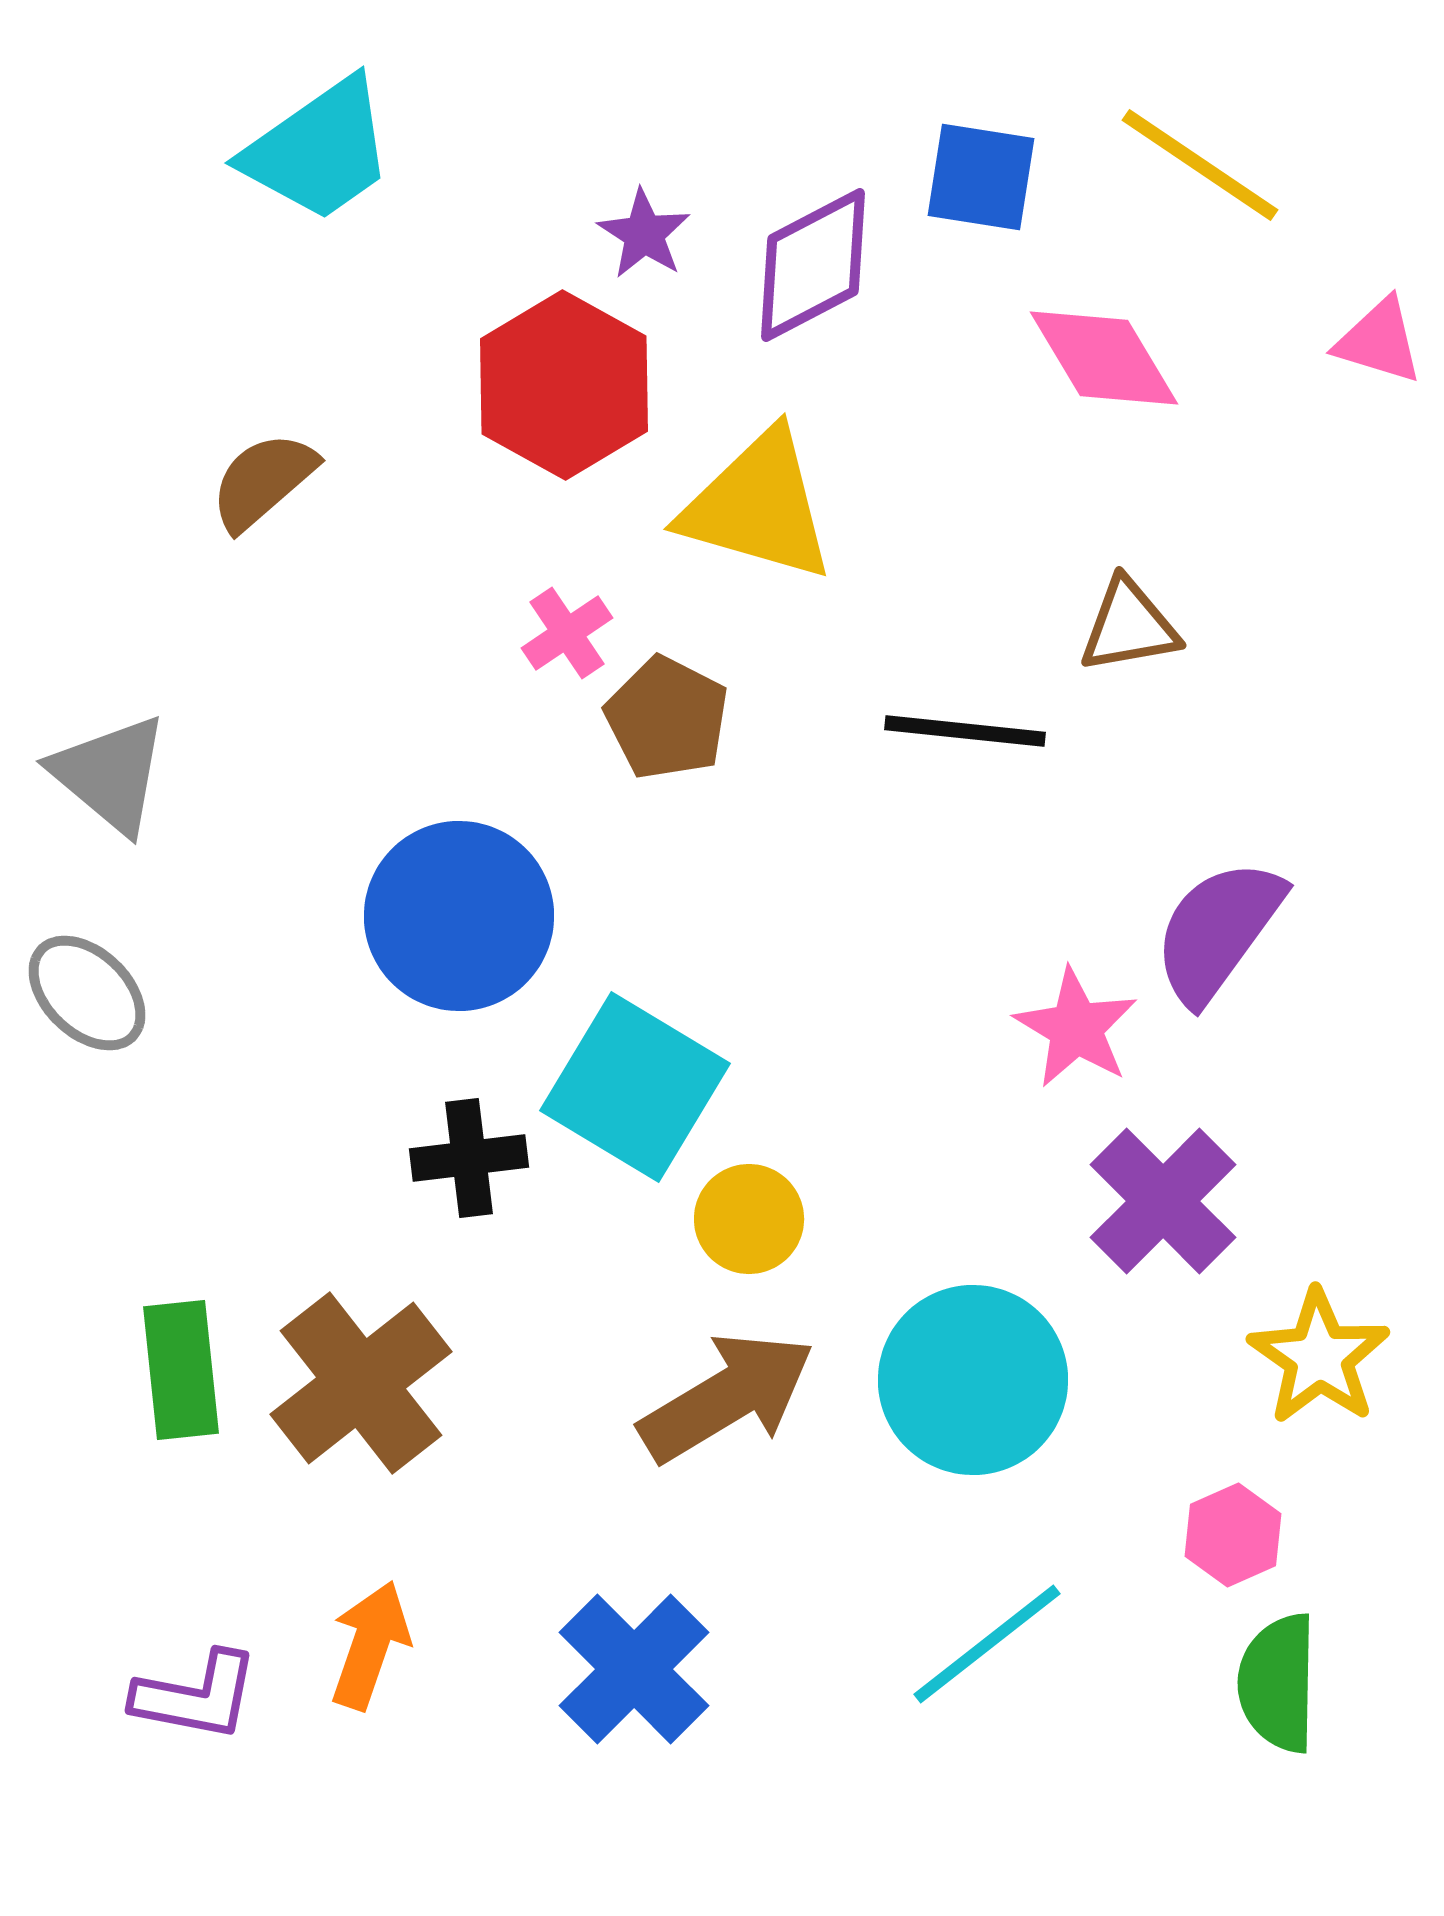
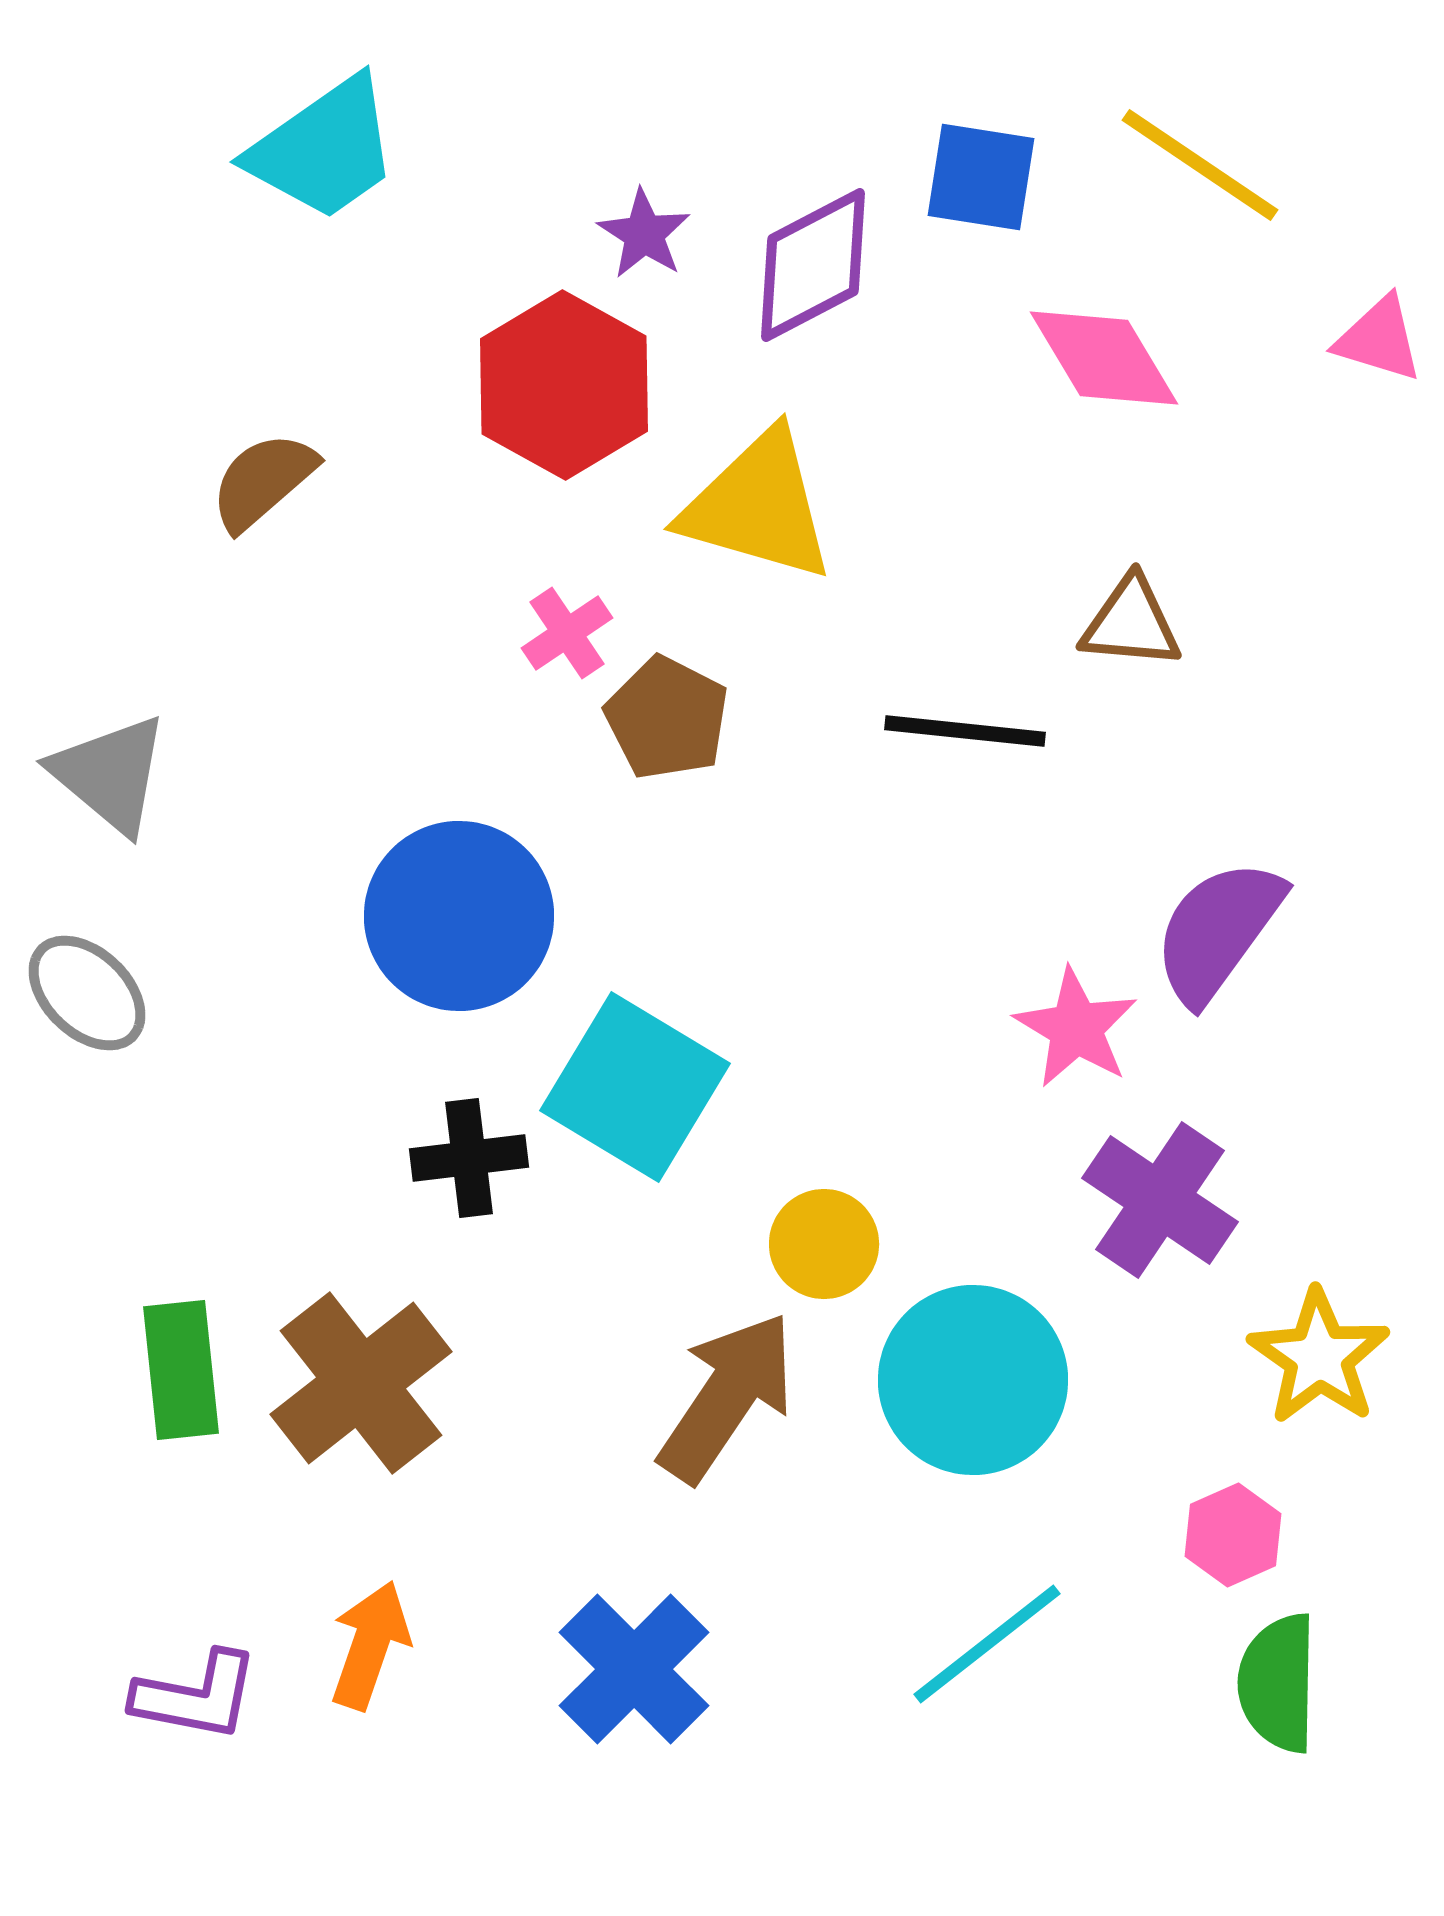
cyan trapezoid: moved 5 px right, 1 px up
pink triangle: moved 2 px up
brown triangle: moved 2 px right, 3 px up; rotated 15 degrees clockwise
purple cross: moved 3 px left, 1 px up; rotated 11 degrees counterclockwise
yellow circle: moved 75 px right, 25 px down
brown arrow: rotated 25 degrees counterclockwise
